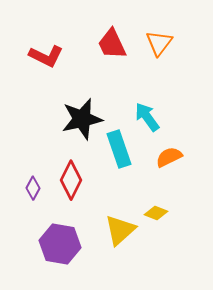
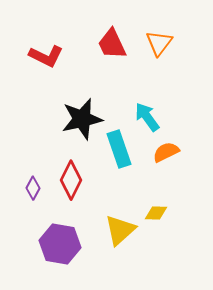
orange semicircle: moved 3 px left, 5 px up
yellow diamond: rotated 20 degrees counterclockwise
